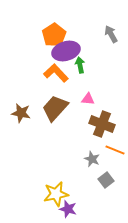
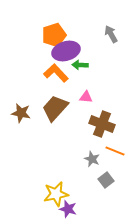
orange pentagon: rotated 15 degrees clockwise
green arrow: rotated 77 degrees counterclockwise
pink triangle: moved 2 px left, 2 px up
orange line: moved 1 px down
